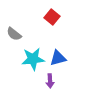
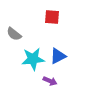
red square: rotated 35 degrees counterclockwise
blue triangle: moved 2 px up; rotated 12 degrees counterclockwise
purple arrow: rotated 64 degrees counterclockwise
